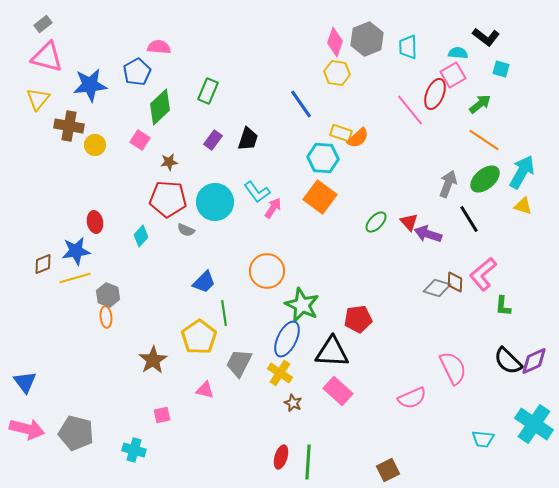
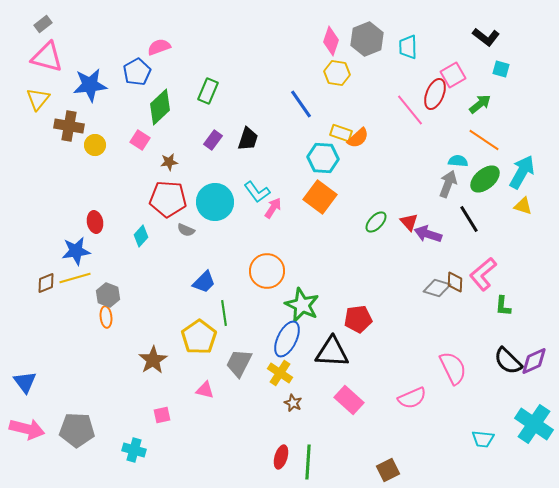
pink diamond at (335, 42): moved 4 px left, 1 px up
pink semicircle at (159, 47): rotated 25 degrees counterclockwise
cyan semicircle at (458, 53): moved 108 px down
brown diamond at (43, 264): moved 3 px right, 19 px down
pink rectangle at (338, 391): moved 11 px right, 9 px down
gray pentagon at (76, 433): moved 1 px right, 3 px up; rotated 12 degrees counterclockwise
